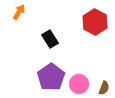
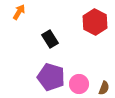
purple pentagon: rotated 20 degrees counterclockwise
